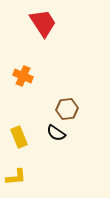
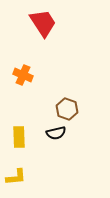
orange cross: moved 1 px up
brown hexagon: rotated 25 degrees clockwise
black semicircle: rotated 48 degrees counterclockwise
yellow rectangle: rotated 20 degrees clockwise
